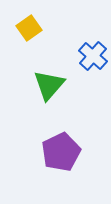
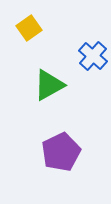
green triangle: rotated 20 degrees clockwise
